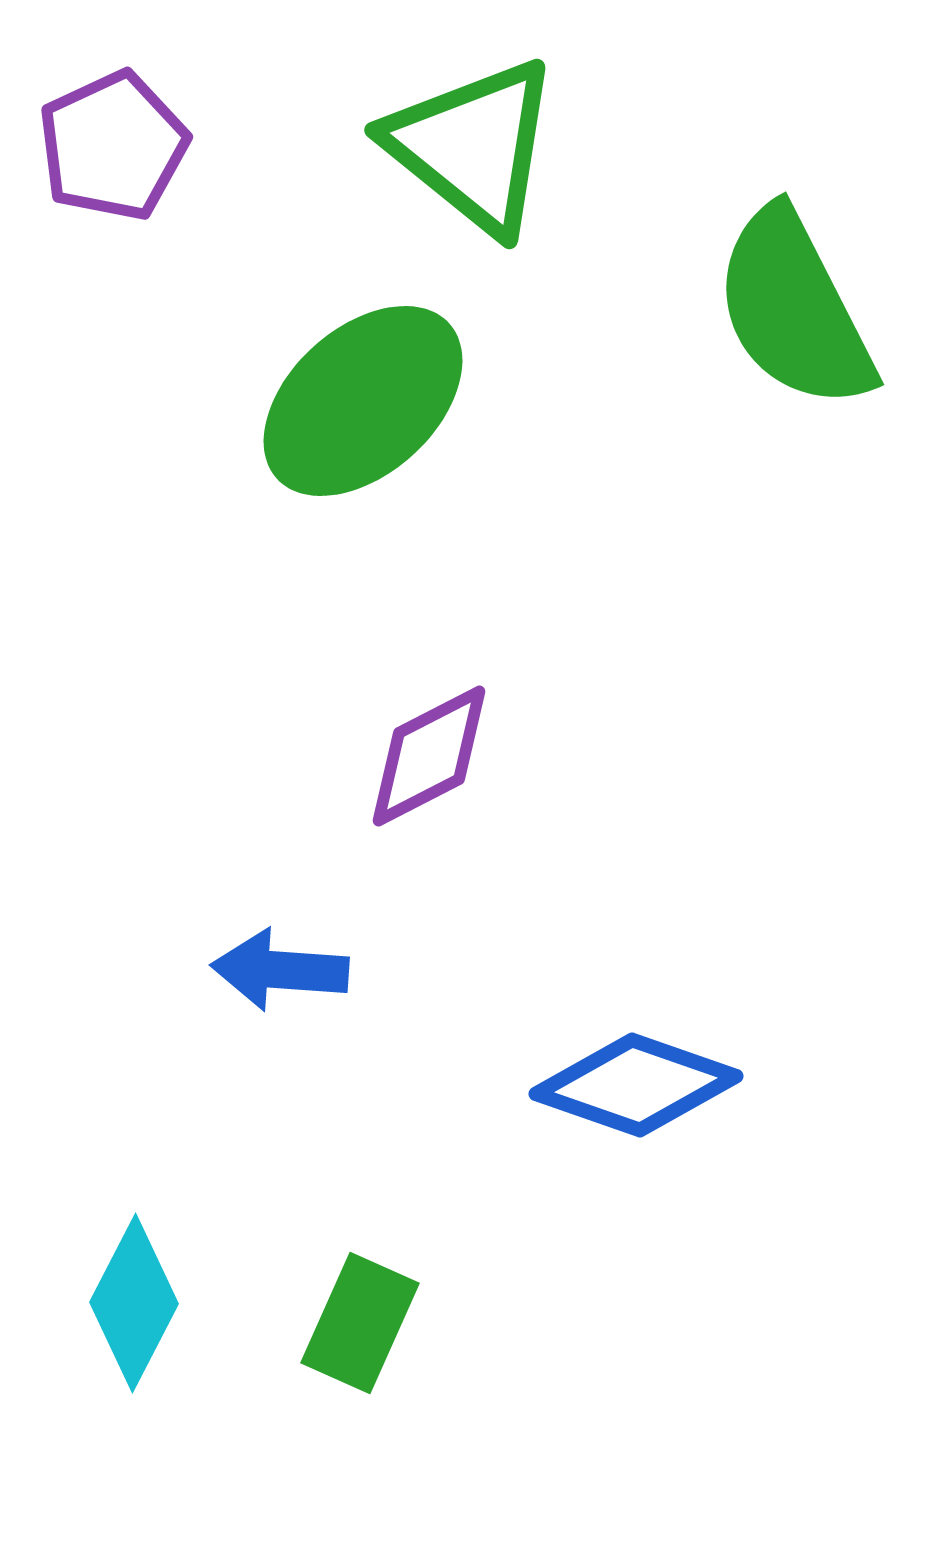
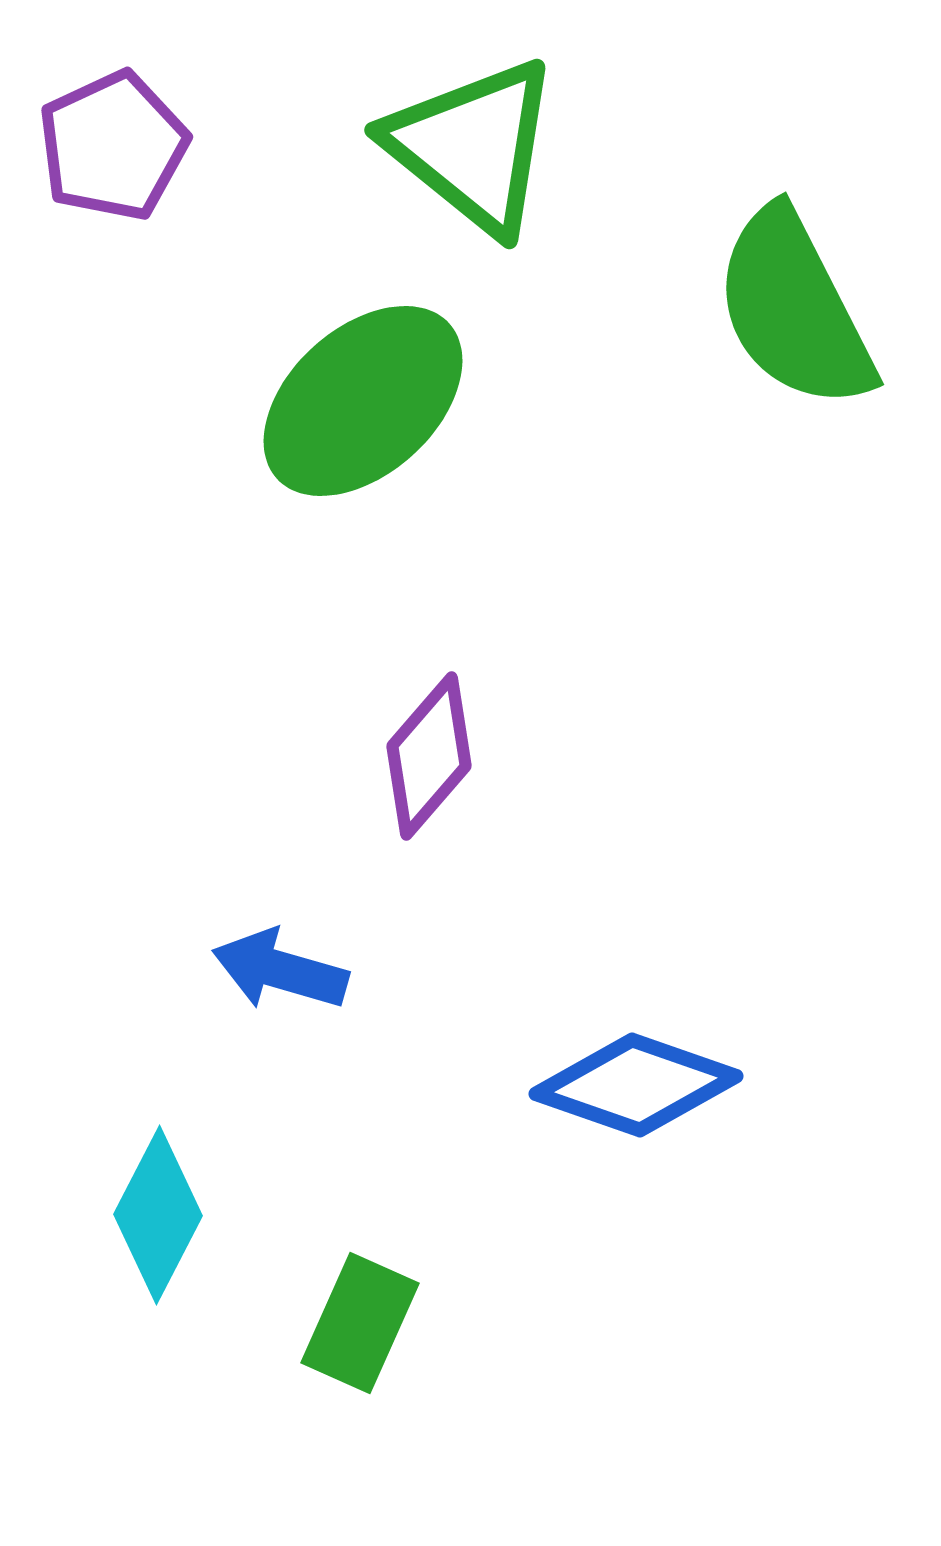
purple diamond: rotated 22 degrees counterclockwise
blue arrow: rotated 12 degrees clockwise
cyan diamond: moved 24 px right, 88 px up
